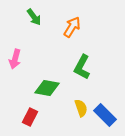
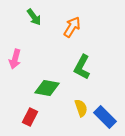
blue rectangle: moved 2 px down
